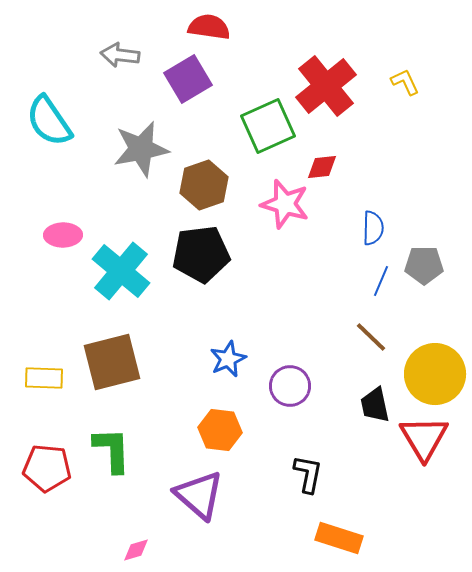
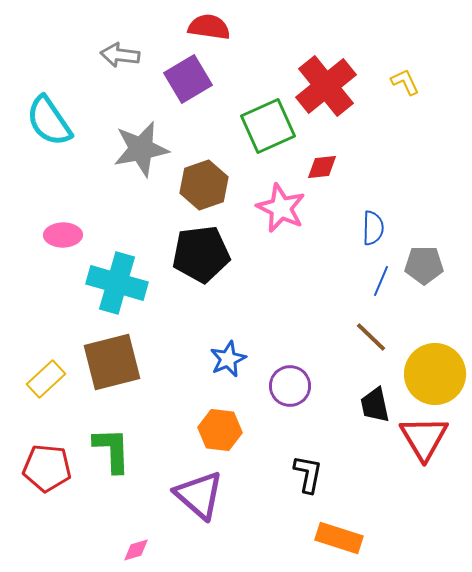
pink star: moved 4 px left, 4 px down; rotated 9 degrees clockwise
cyan cross: moved 4 px left, 12 px down; rotated 24 degrees counterclockwise
yellow rectangle: moved 2 px right, 1 px down; rotated 45 degrees counterclockwise
